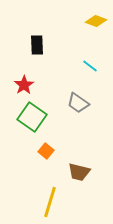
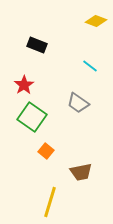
black rectangle: rotated 66 degrees counterclockwise
brown trapezoid: moved 2 px right; rotated 25 degrees counterclockwise
